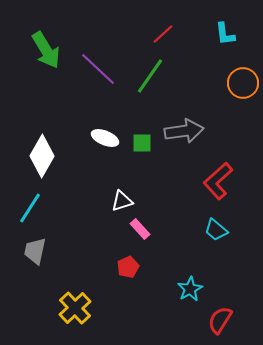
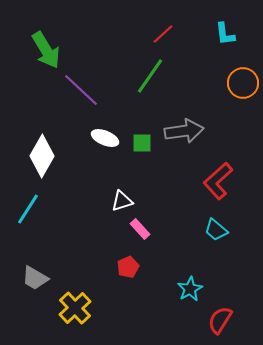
purple line: moved 17 px left, 21 px down
cyan line: moved 2 px left, 1 px down
gray trapezoid: moved 27 px down; rotated 72 degrees counterclockwise
